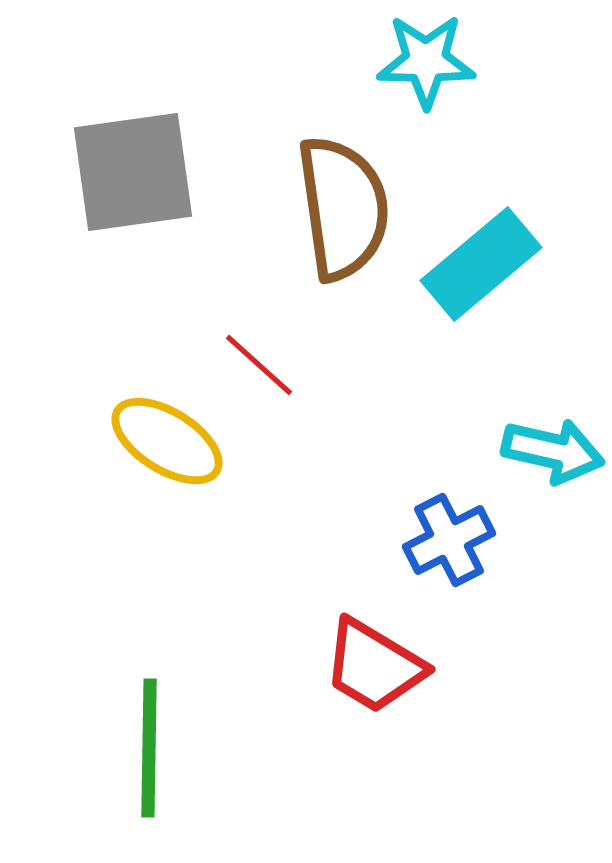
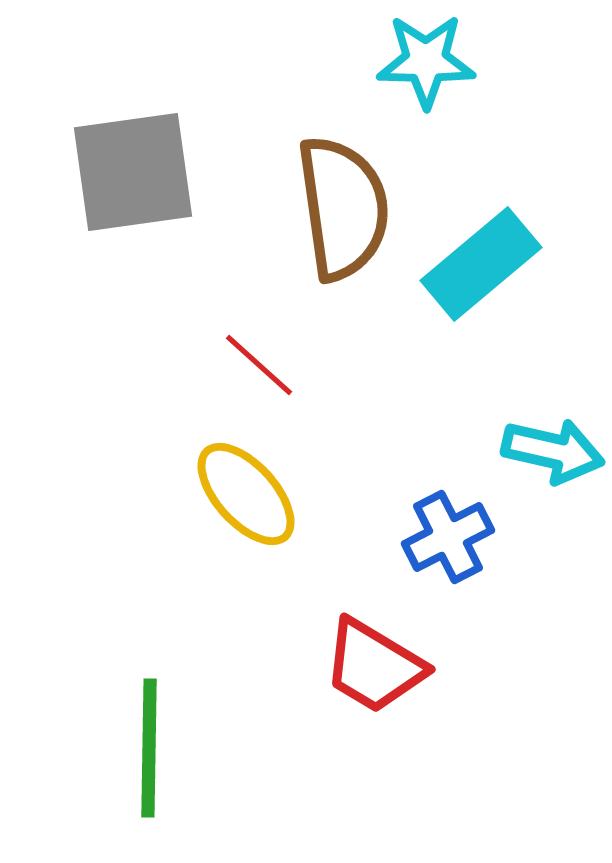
yellow ellipse: moved 79 px right, 53 px down; rotated 16 degrees clockwise
blue cross: moved 1 px left, 3 px up
